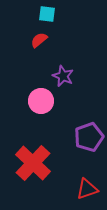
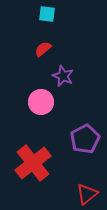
red semicircle: moved 4 px right, 9 px down
pink circle: moved 1 px down
purple pentagon: moved 4 px left, 2 px down; rotated 8 degrees counterclockwise
red cross: rotated 9 degrees clockwise
red triangle: moved 5 px down; rotated 20 degrees counterclockwise
